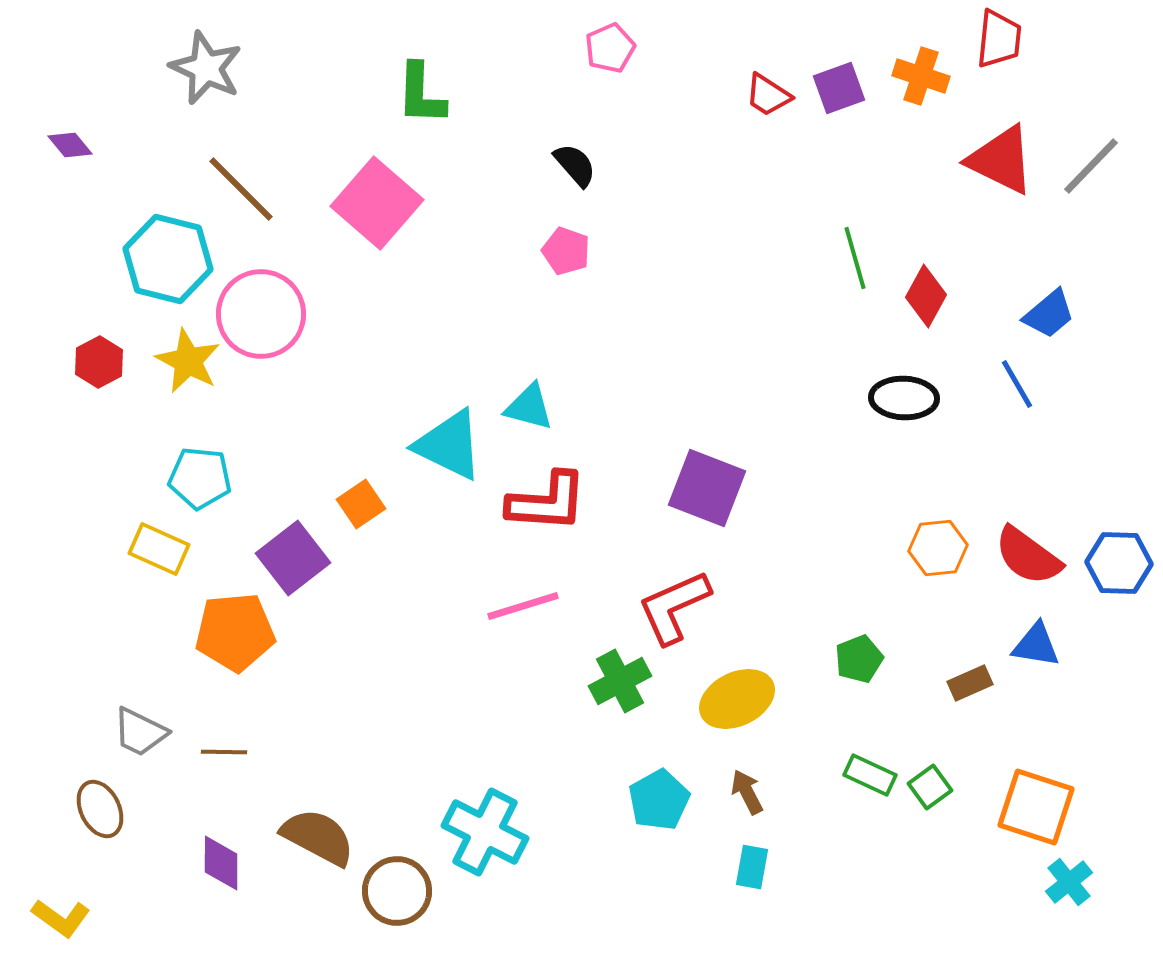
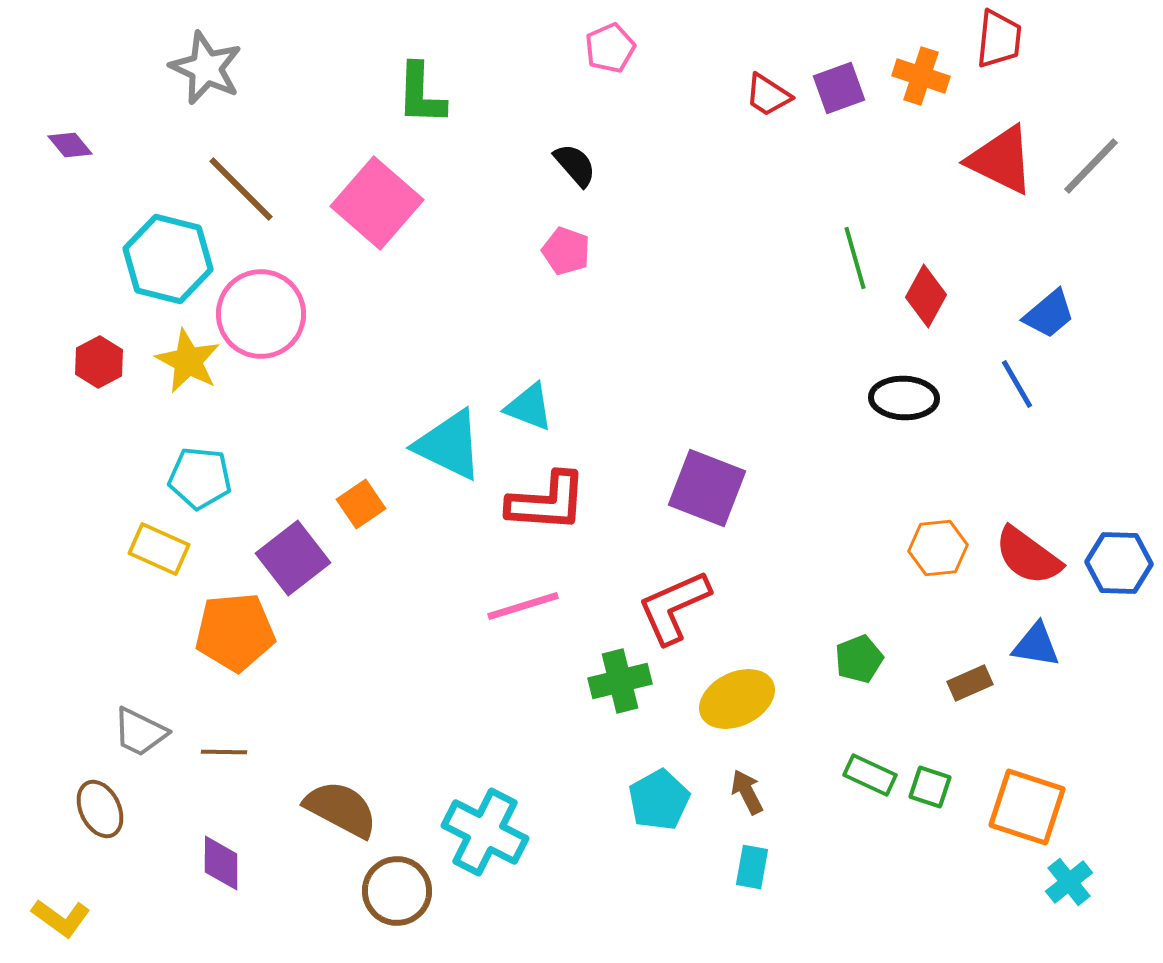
cyan triangle at (529, 407): rotated 6 degrees clockwise
green cross at (620, 681): rotated 14 degrees clockwise
green square at (930, 787): rotated 36 degrees counterclockwise
orange square at (1036, 807): moved 9 px left
brown semicircle at (318, 837): moved 23 px right, 28 px up
